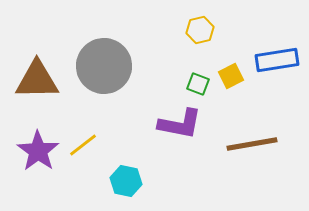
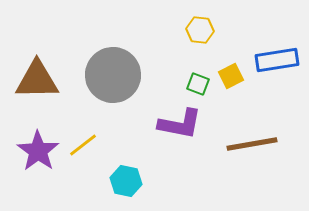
yellow hexagon: rotated 20 degrees clockwise
gray circle: moved 9 px right, 9 px down
